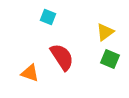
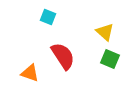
yellow triangle: rotated 42 degrees counterclockwise
red semicircle: moved 1 px right, 1 px up
